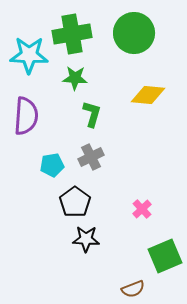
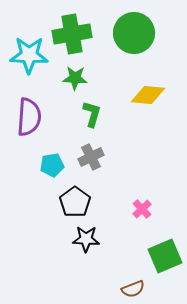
purple semicircle: moved 3 px right, 1 px down
